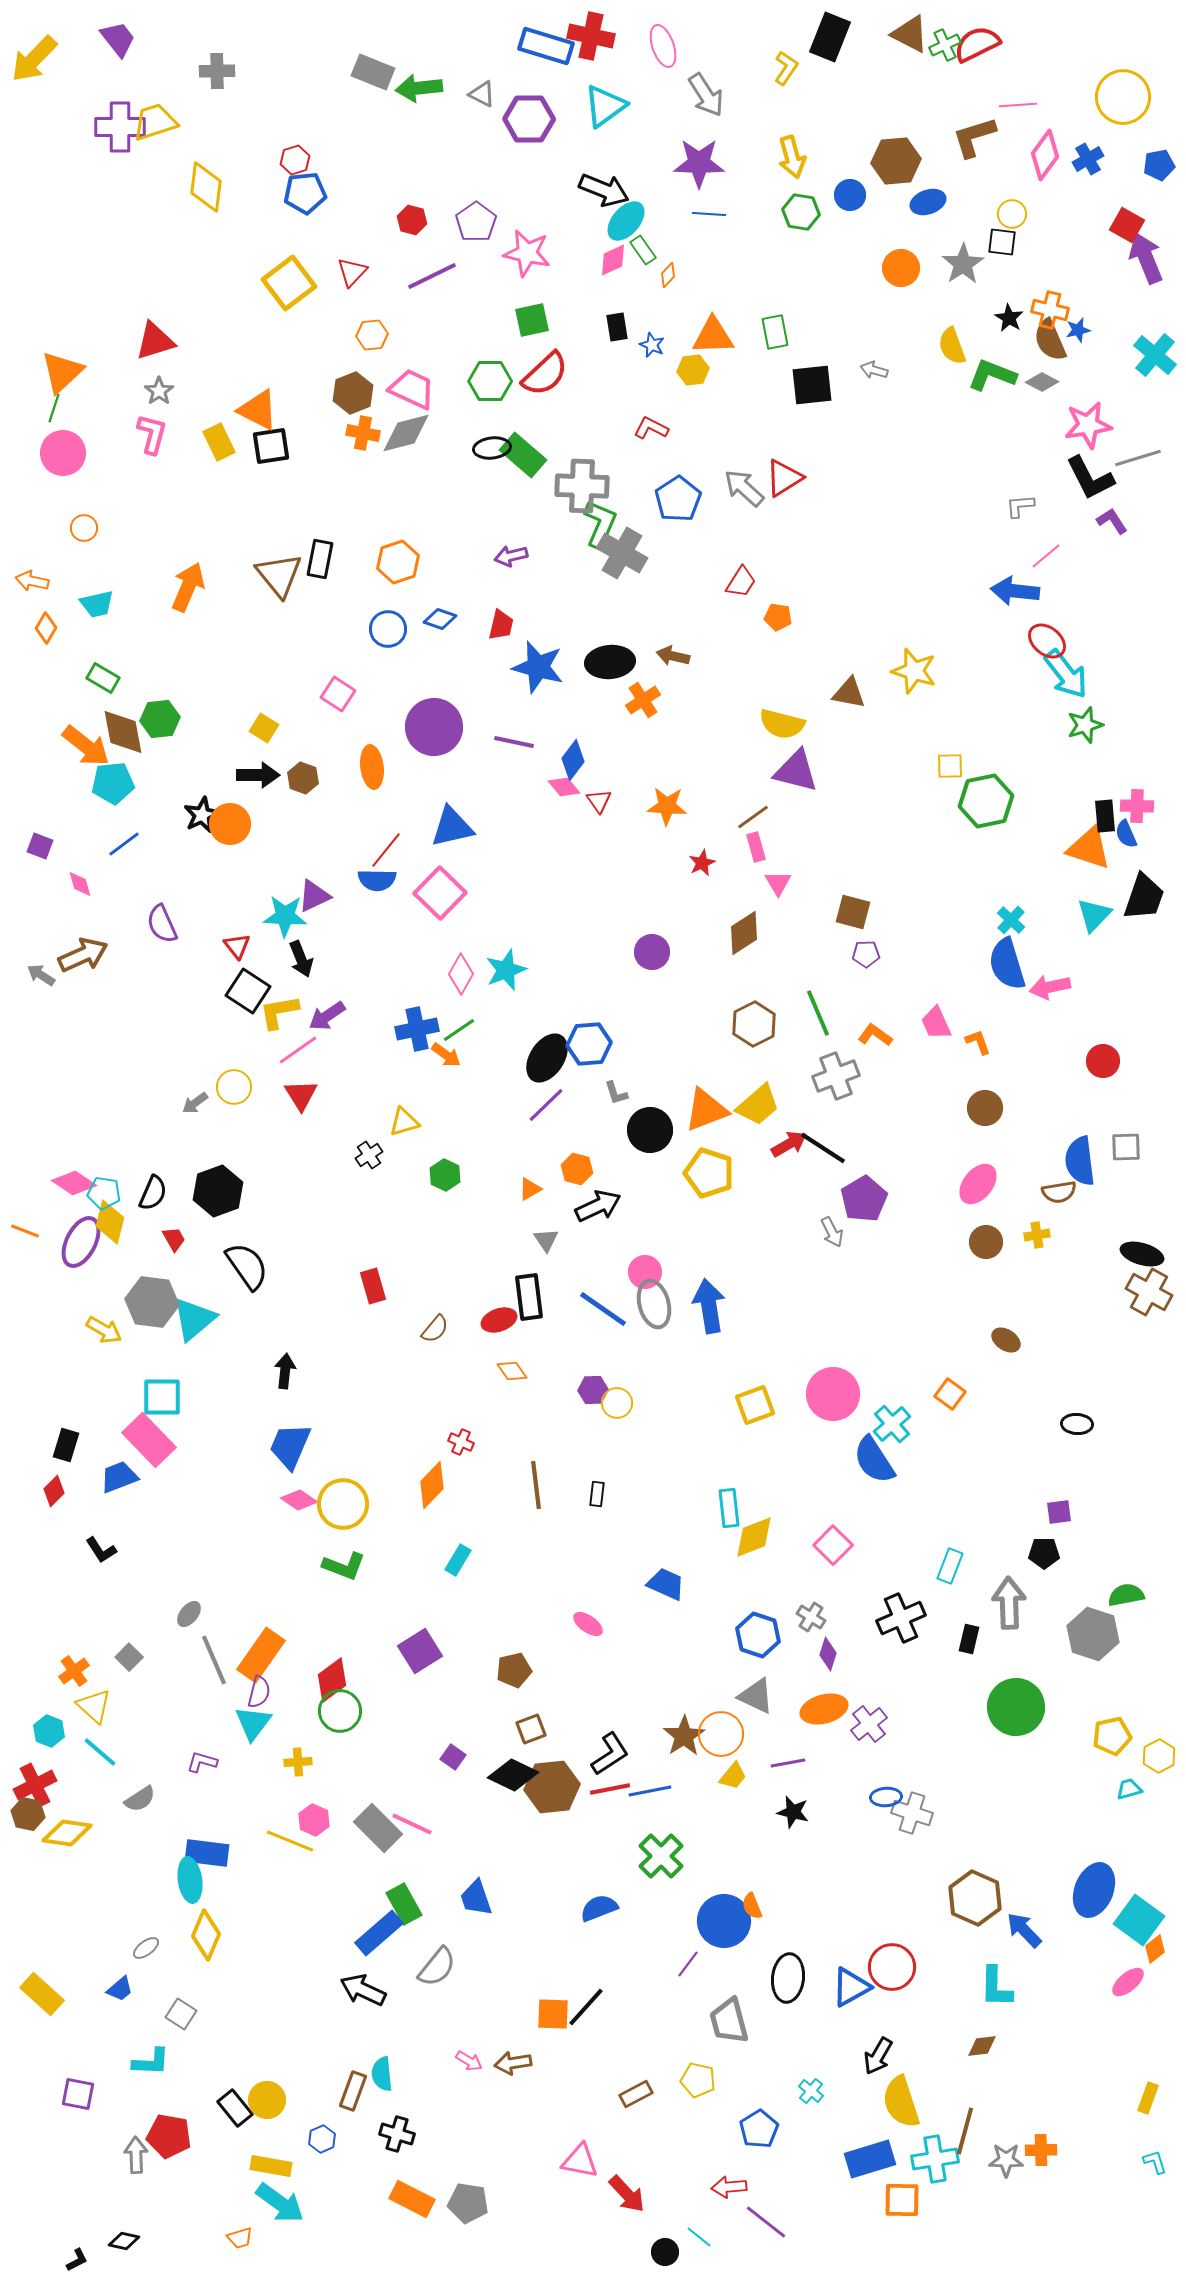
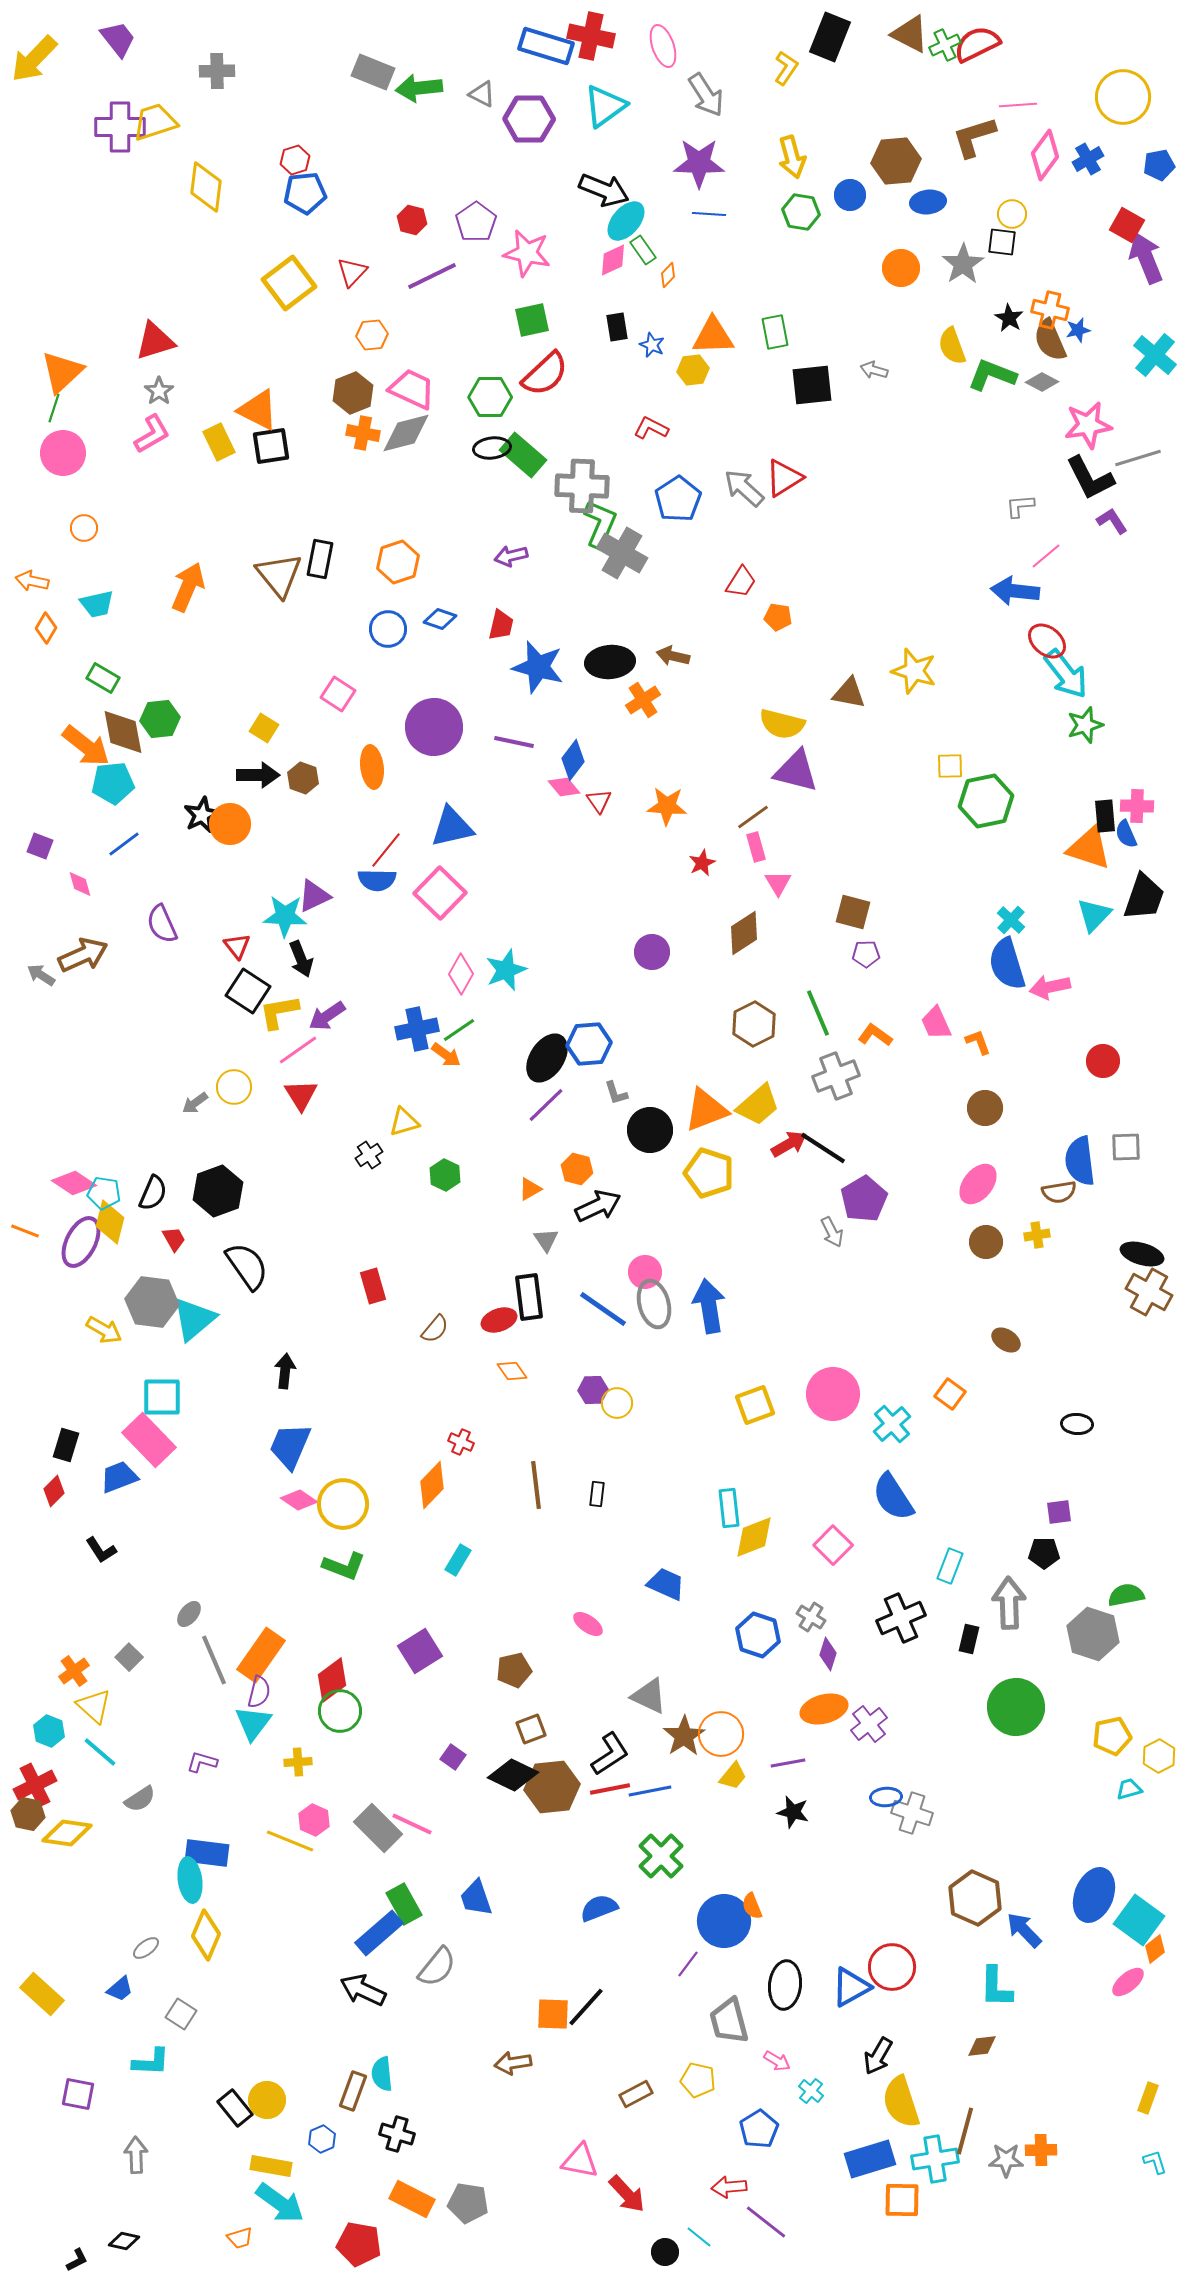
blue ellipse at (928, 202): rotated 12 degrees clockwise
green hexagon at (490, 381): moved 16 px down
pink L-shape at (152, 434): rotated 45 degrees clockwise
blue semicircle at (874, 1460): moved 19 px right, 37 px down
gray triangle at (756, 1696): moved 107 px left
blue ellipse at (1094, 1890): moved 5 px down
black ellipse at (788, 1978): moved 3 px left, 7 px down
pink arrow at (469, 2061): moved 308 px right
red pentagon at (169, 2136): moved 190 px right, 108 px down
